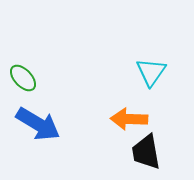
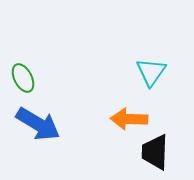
green ellipse: rotated 16 degrees clockwise
black trapezoid: moved 9 px right; rotated 12 degrees clockwise
